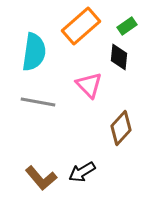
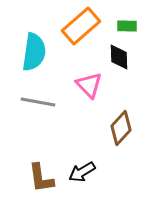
green rectangle: rotated 36 degrees clockwise
black diamond: rotated 8 degrees counterclockwise
brown L-shape: rotated 32 degrees clockwise
